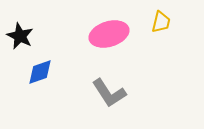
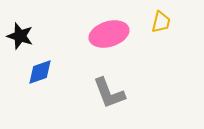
black star: rotated 8 degrees counterclockwise
gray L-shape: rotated 12 degrees clockwise
